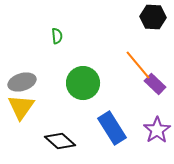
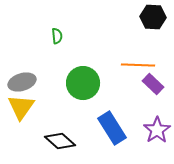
orange line: rotated 48 degrees counterclockwise
purple rectangle: moved 2 px left
